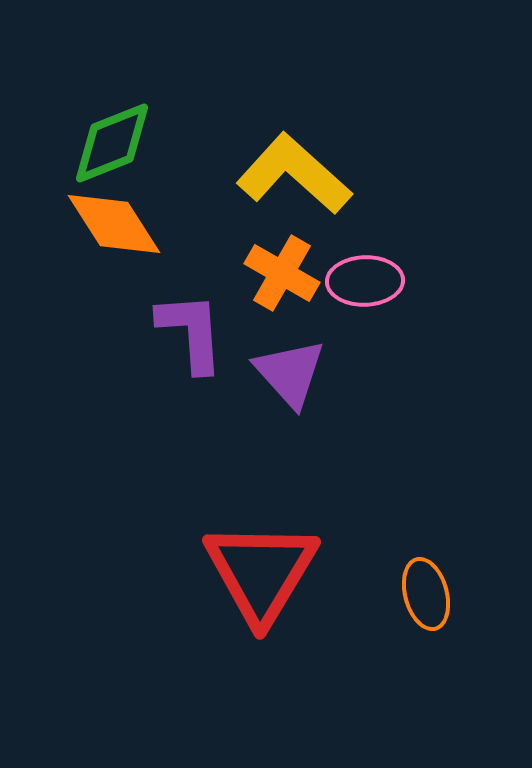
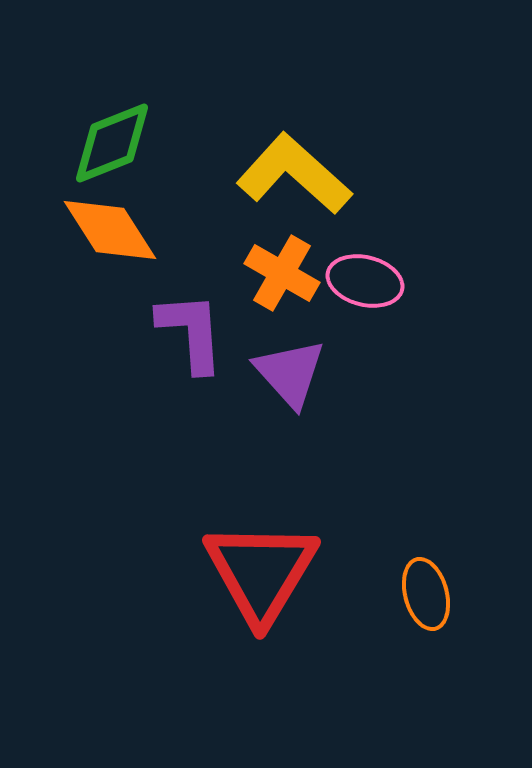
orange diamond: moved 4 px left, 6 px down
pink ellipse: rotated 16 degrees clockwise
